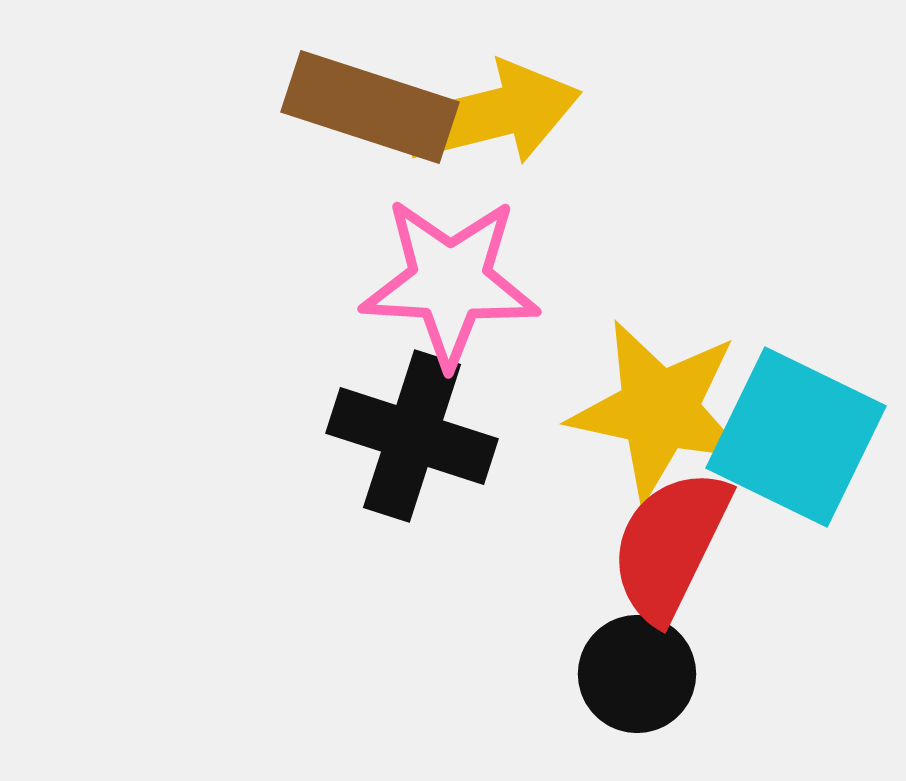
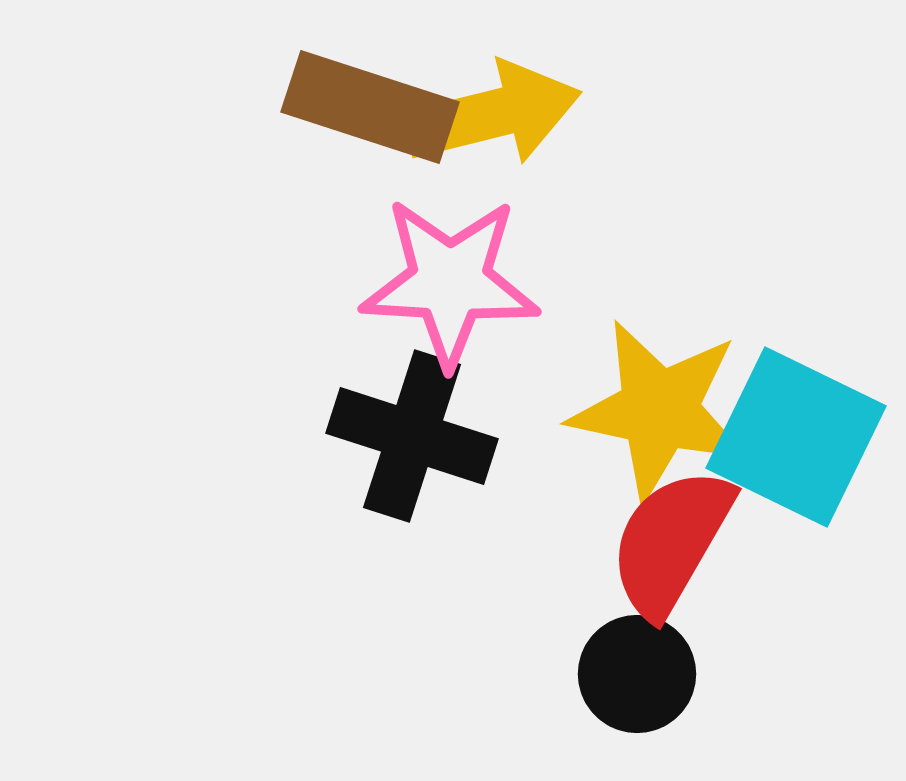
red semicircle: moved 1 px right, 3 px up; rotated 4 degrees clockwise
